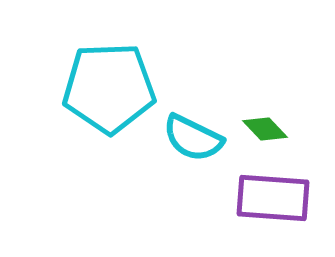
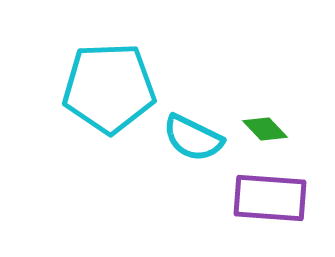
purple rectangle: moved 3 px left
